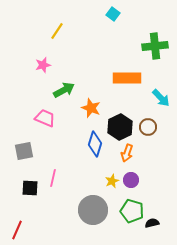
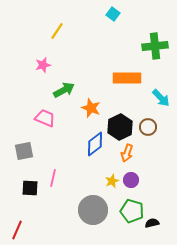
blue diamond: rotated 35 degrees clockwise
